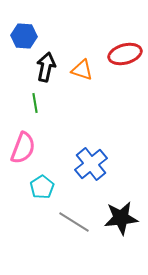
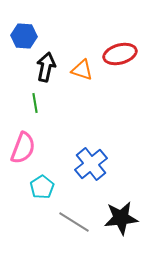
red ellipse: moved 5 px left
